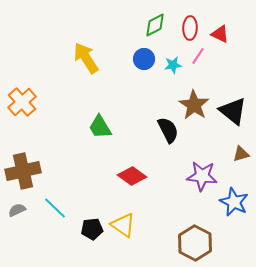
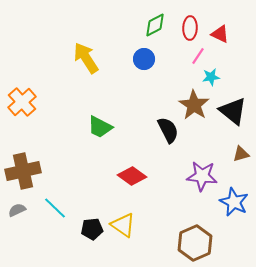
cyan star: moved 38 px right, 12 px down
green trapezoid: rotated 32 degrees counterclockwise
brown hexagon: rotated 8 degrees clockwise
